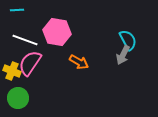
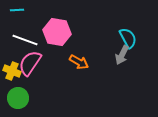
cyan semicircle: moved 2 px up
gray arrow: moved 1 px left
